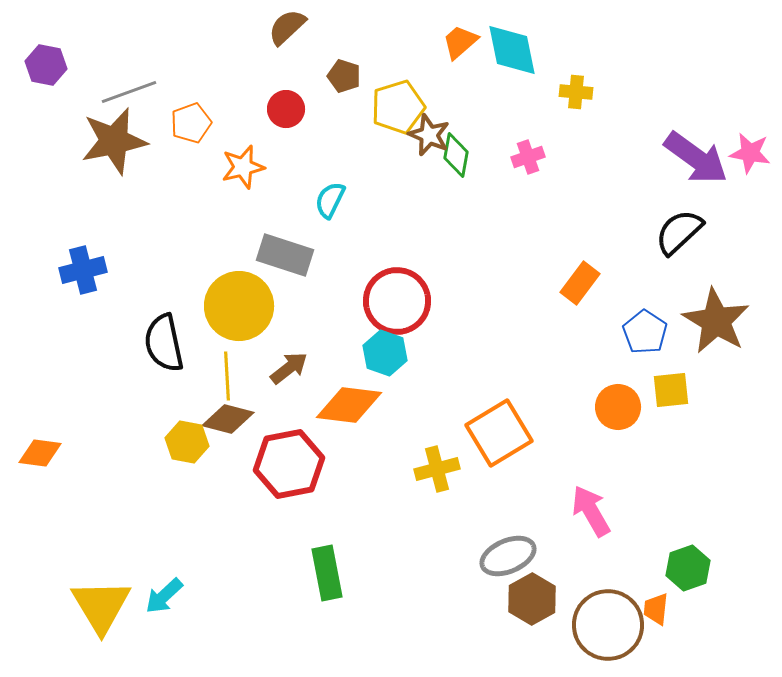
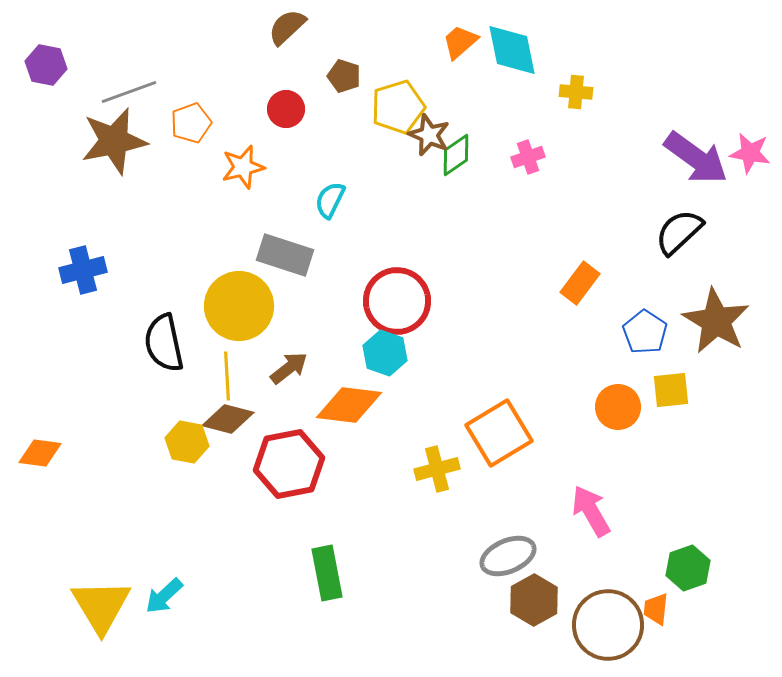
green diamond at (456, 155): rotated 45 degrees clockwise
brown hexagon at (532, 599): moved 2 px right, 1 px down
